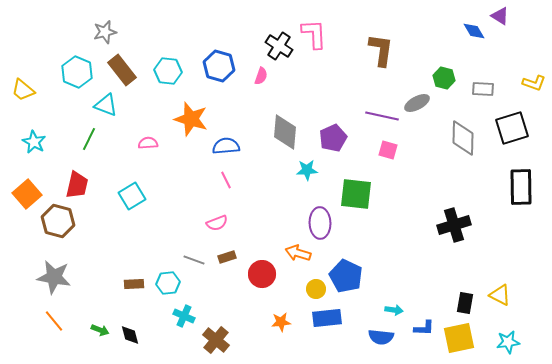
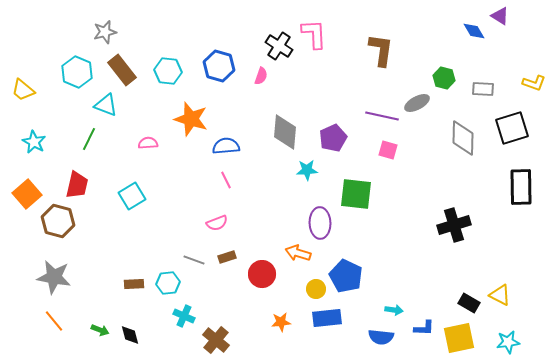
black rectangle at (465, 303): moved 4 px right; rotated 70 degrees counterclockwise
